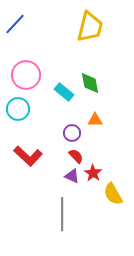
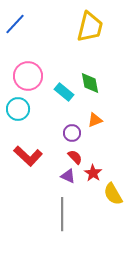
pink circle: moved 2 px right, 1 px down
orange triangle: rotated 21 degrees counterclockwise
red semicircle: moved 1 px left, 1 px down
purple triangle: moved 4 px left
